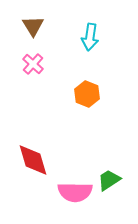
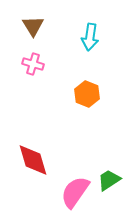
pink cross: rotated 25 degrees counterclockwise
pink semicircle: rotated 124 degrees clockwise
